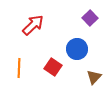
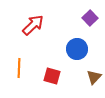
red square: moved 1 px left, 9 px down; rotated 18 degrees counterclockwise
